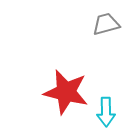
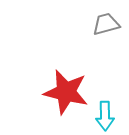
cyan arrow: moved 1 px left, 4 px down
